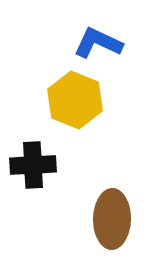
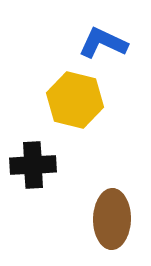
blue L-shape: moved 5 px right
yellow hexagon: rotated 8 degrees counterclockwise
